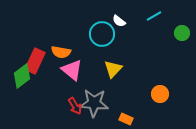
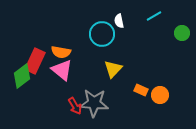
white semicircle: rotated 40 degrees clockwise
pink triangle: moved 10 px left
orange circle: moved 1 px down
orange rectangle: moved 15 px right, 29 px up
